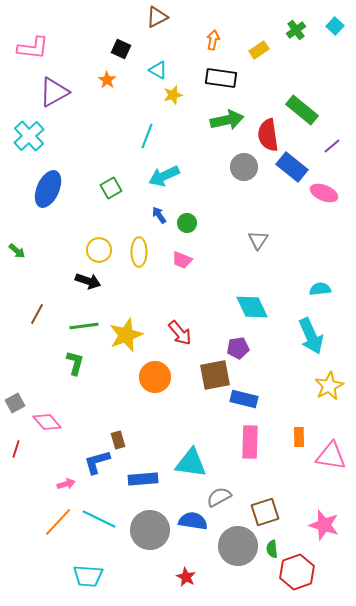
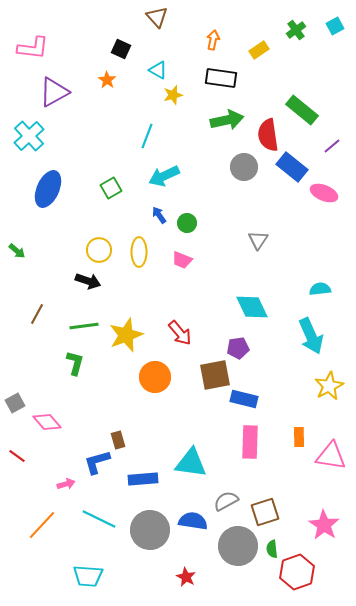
brown triangle at (157, 17): rotated 45 degrees counterclockwise
cyan square at (335, 26): rotated 18 degrees clockwise
red line at (16, 449): moved 1 px right, 7 px down; rotated 72 degrees counterclockwise
gray semicircle at (219, 497): moved 7 px right, 4 px down
orange line at (58, 522): moved 16 px left, 3 px down
pink star at (324, 525): rotated 16 degrees clockwise
